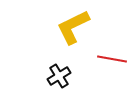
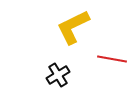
black cross: moved 1 px left, 1 px up
